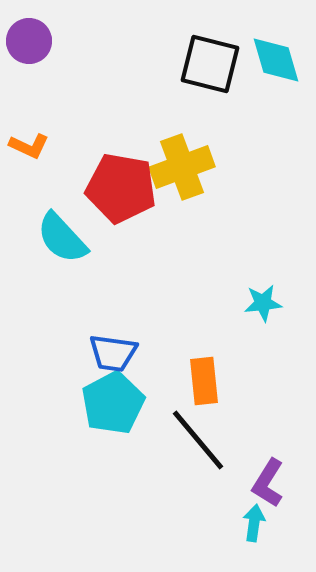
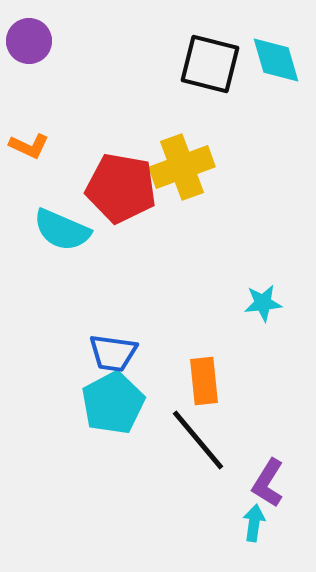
cyan semicircle: moved 8 px up; rotated 24 degrees counterclockwise
